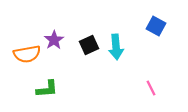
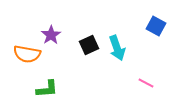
purple star: moved 3 px left, 5 px up
cyan arrow: moved 1 px right, 1 px down; rotated 15 degrees counterclockwise
orange semicircle: rotated 20 degrees clockwise
pink line: moved 5 px left, 5 px up; rotated 35 degrees counterclockwise
